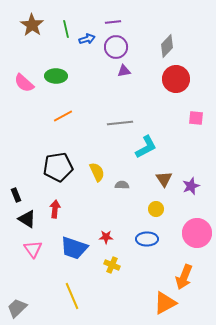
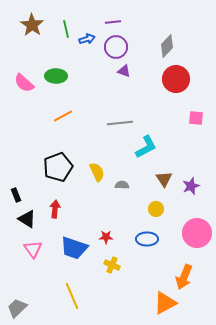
purple triangle: rotated 32 degrees clockwise
black pentagon: rotated 12 degrees counterclockwise
